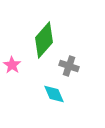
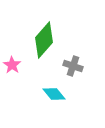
gray cross: moved 4 px right
cyan diamond: rotated 15 degrees counterclockwise
